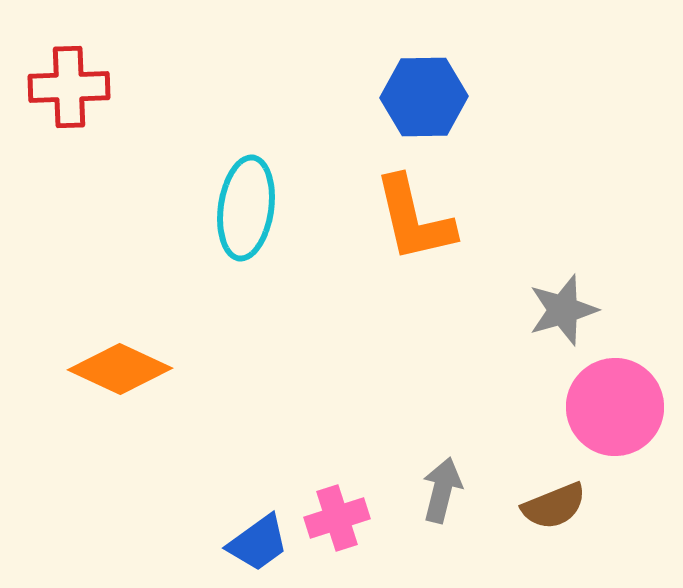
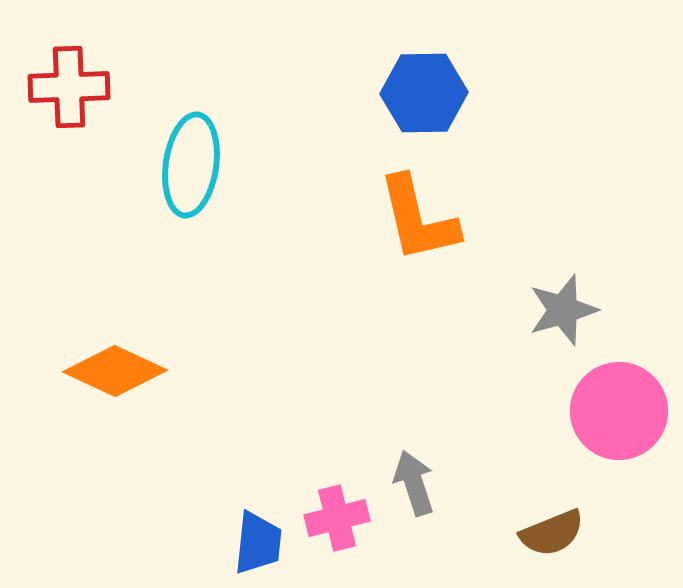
blue hexagon: moved 4 px up
cyan ellipse: moved 55 px left, 43 px up
orange L-shape: moved 4 px right
orange diamond: moved 5 px left, 2 px down
pink circle: moved 4 px right, 4 px down
gray arrow: moved 28 px left, 7 px up; rotated 32 degrees counterclockwise
brown semicircle: moved 2 px left, 27 px down
pink cross: rotated 4 degrees clockwise
blue trapezoid: rotated 48 degrees counterclockwise
